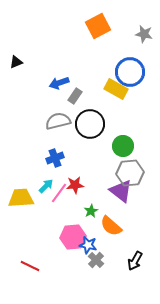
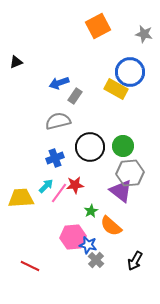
black circle: moved 23 px down
